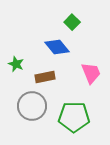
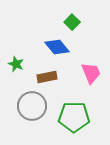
brown rectangle: moved 2 px right
